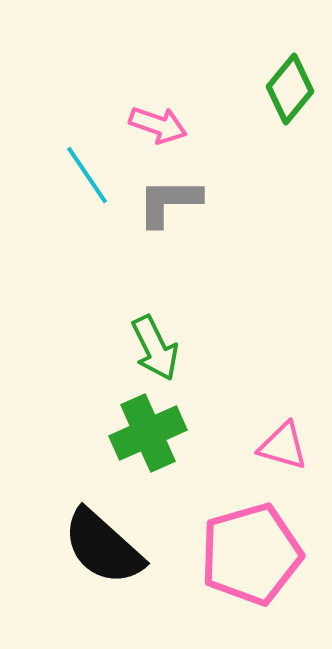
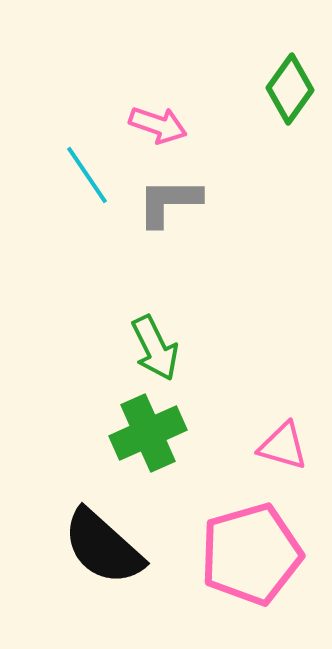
green diamond: rotated 4 degrees counterclockwise
